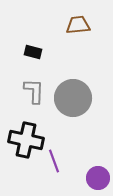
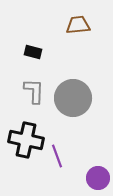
purple line: moved 3 px right, 5 px up
